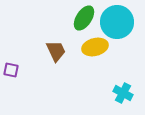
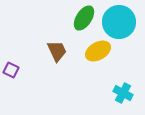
cyan circle: moved 2 px right
yellow ellipse: moved 3 px right, 4 px down; rotated 15 degrees counterclockwise
brown trapezoid: moved 1 px right
purple square: rotated 14 degrees clockwise
